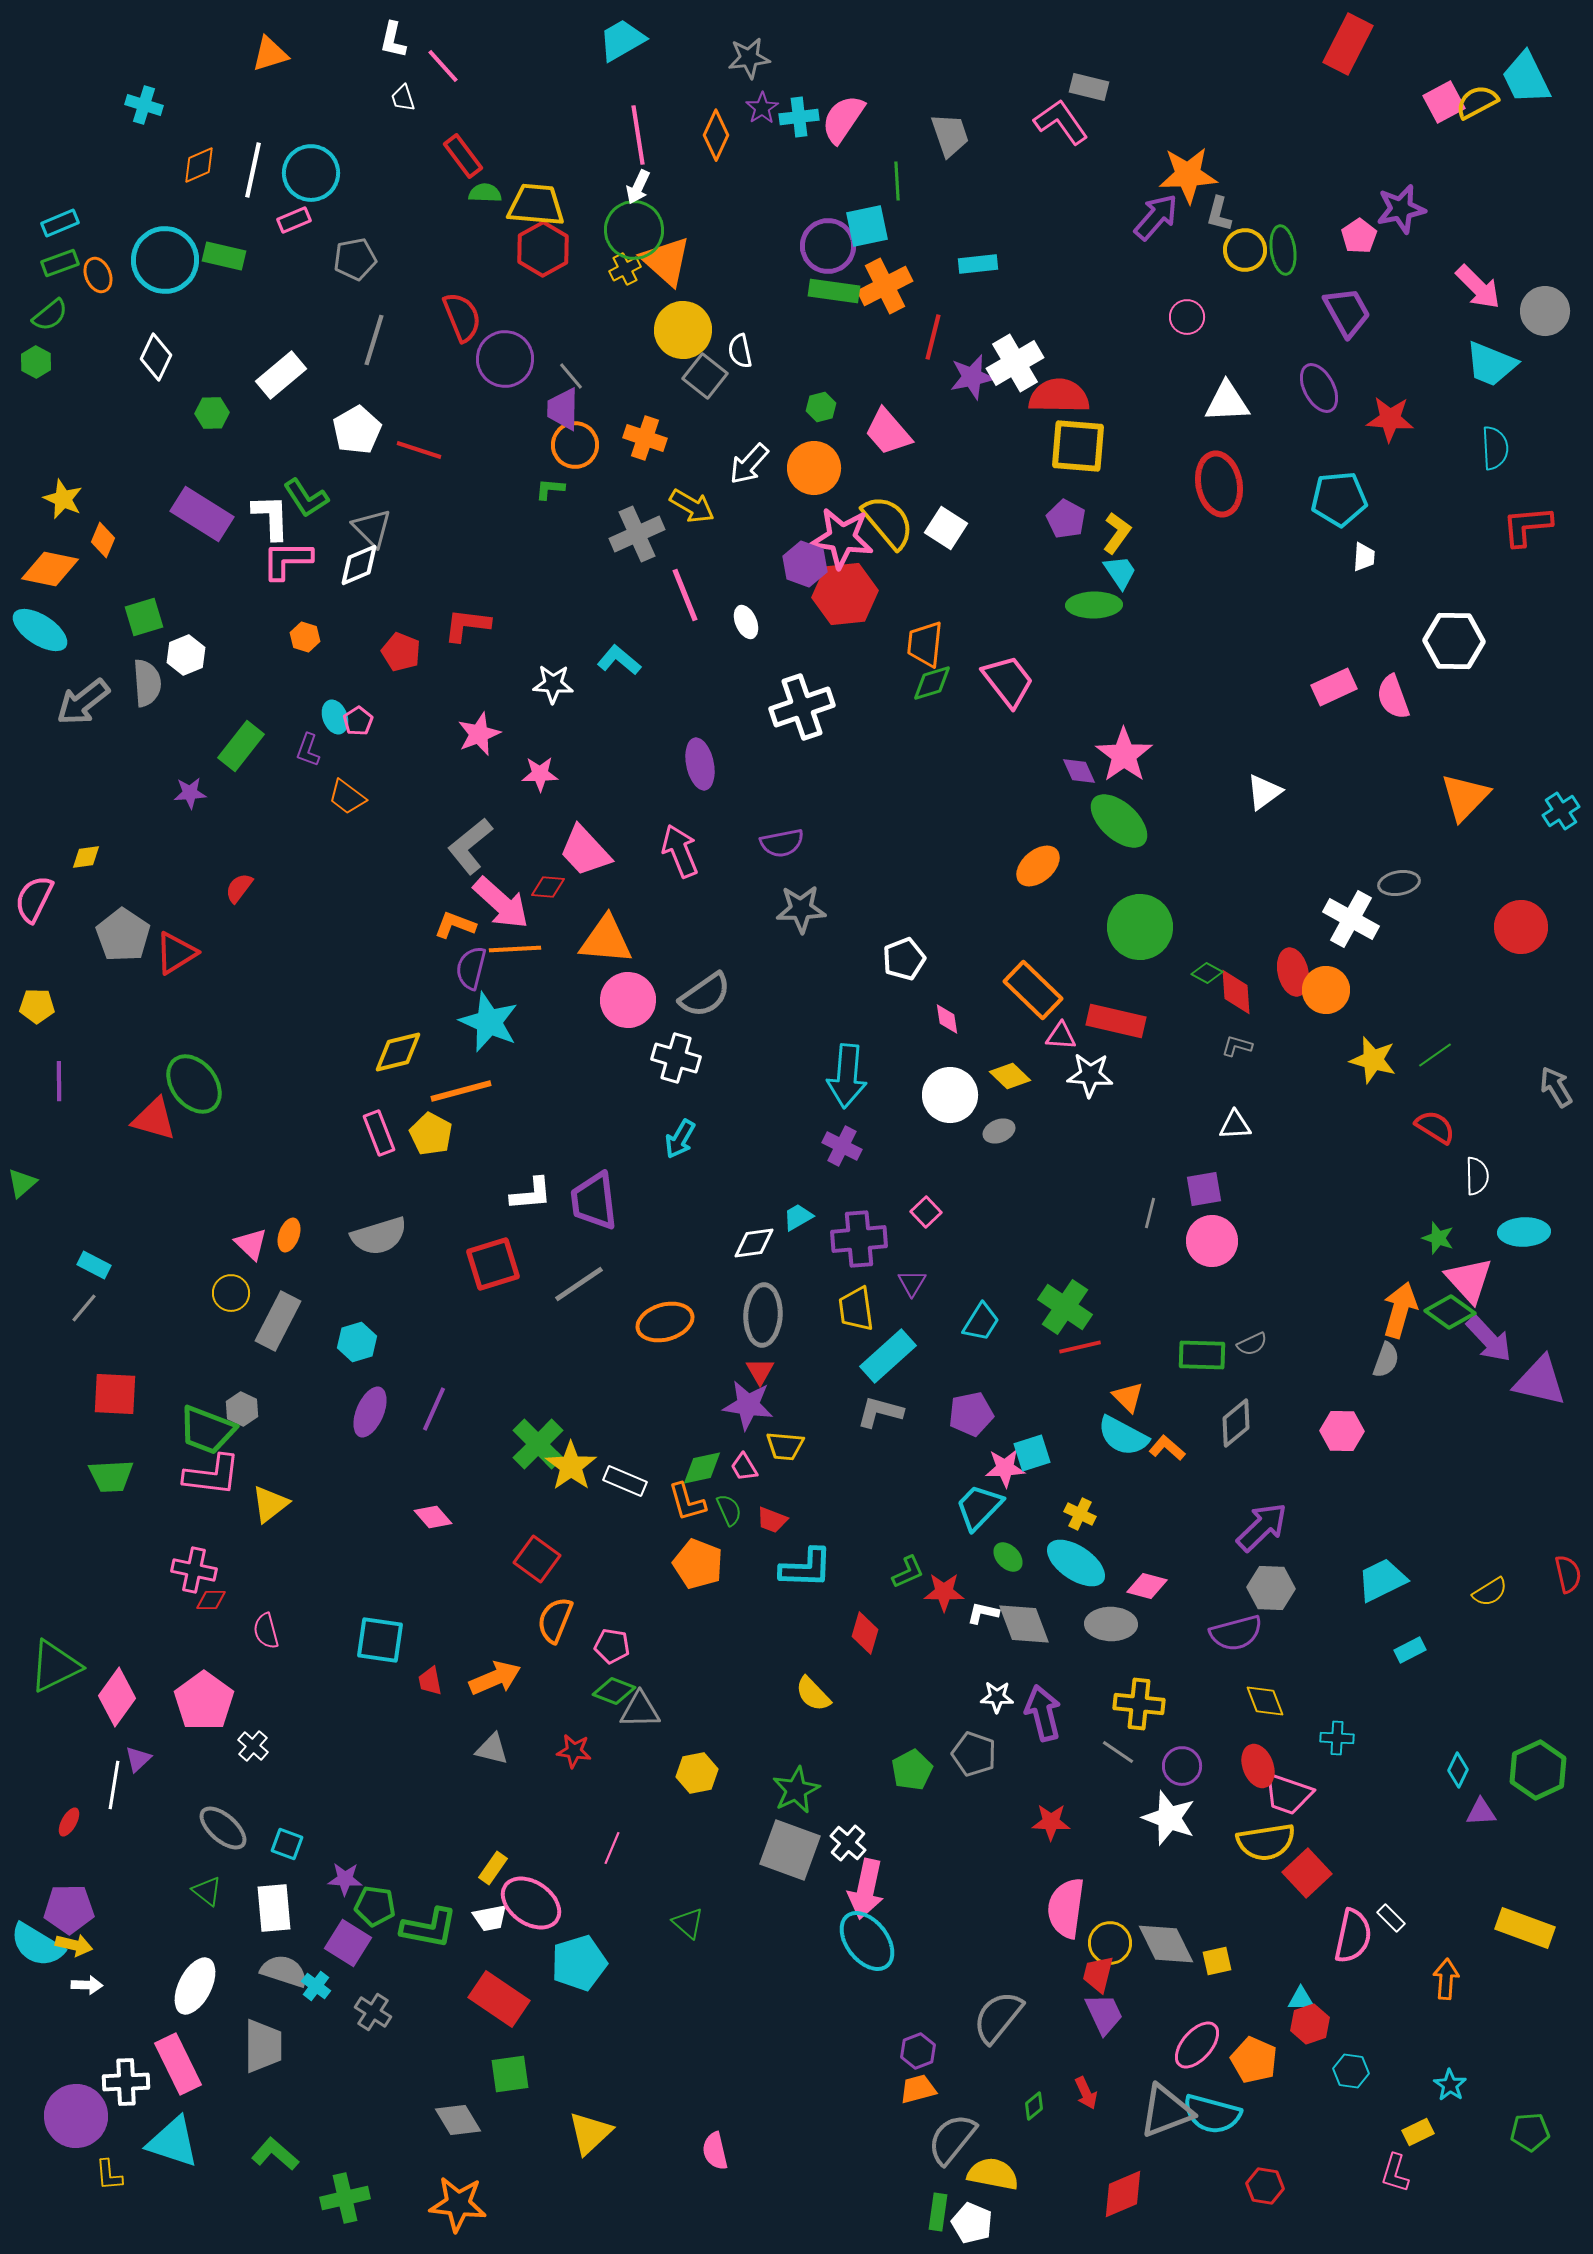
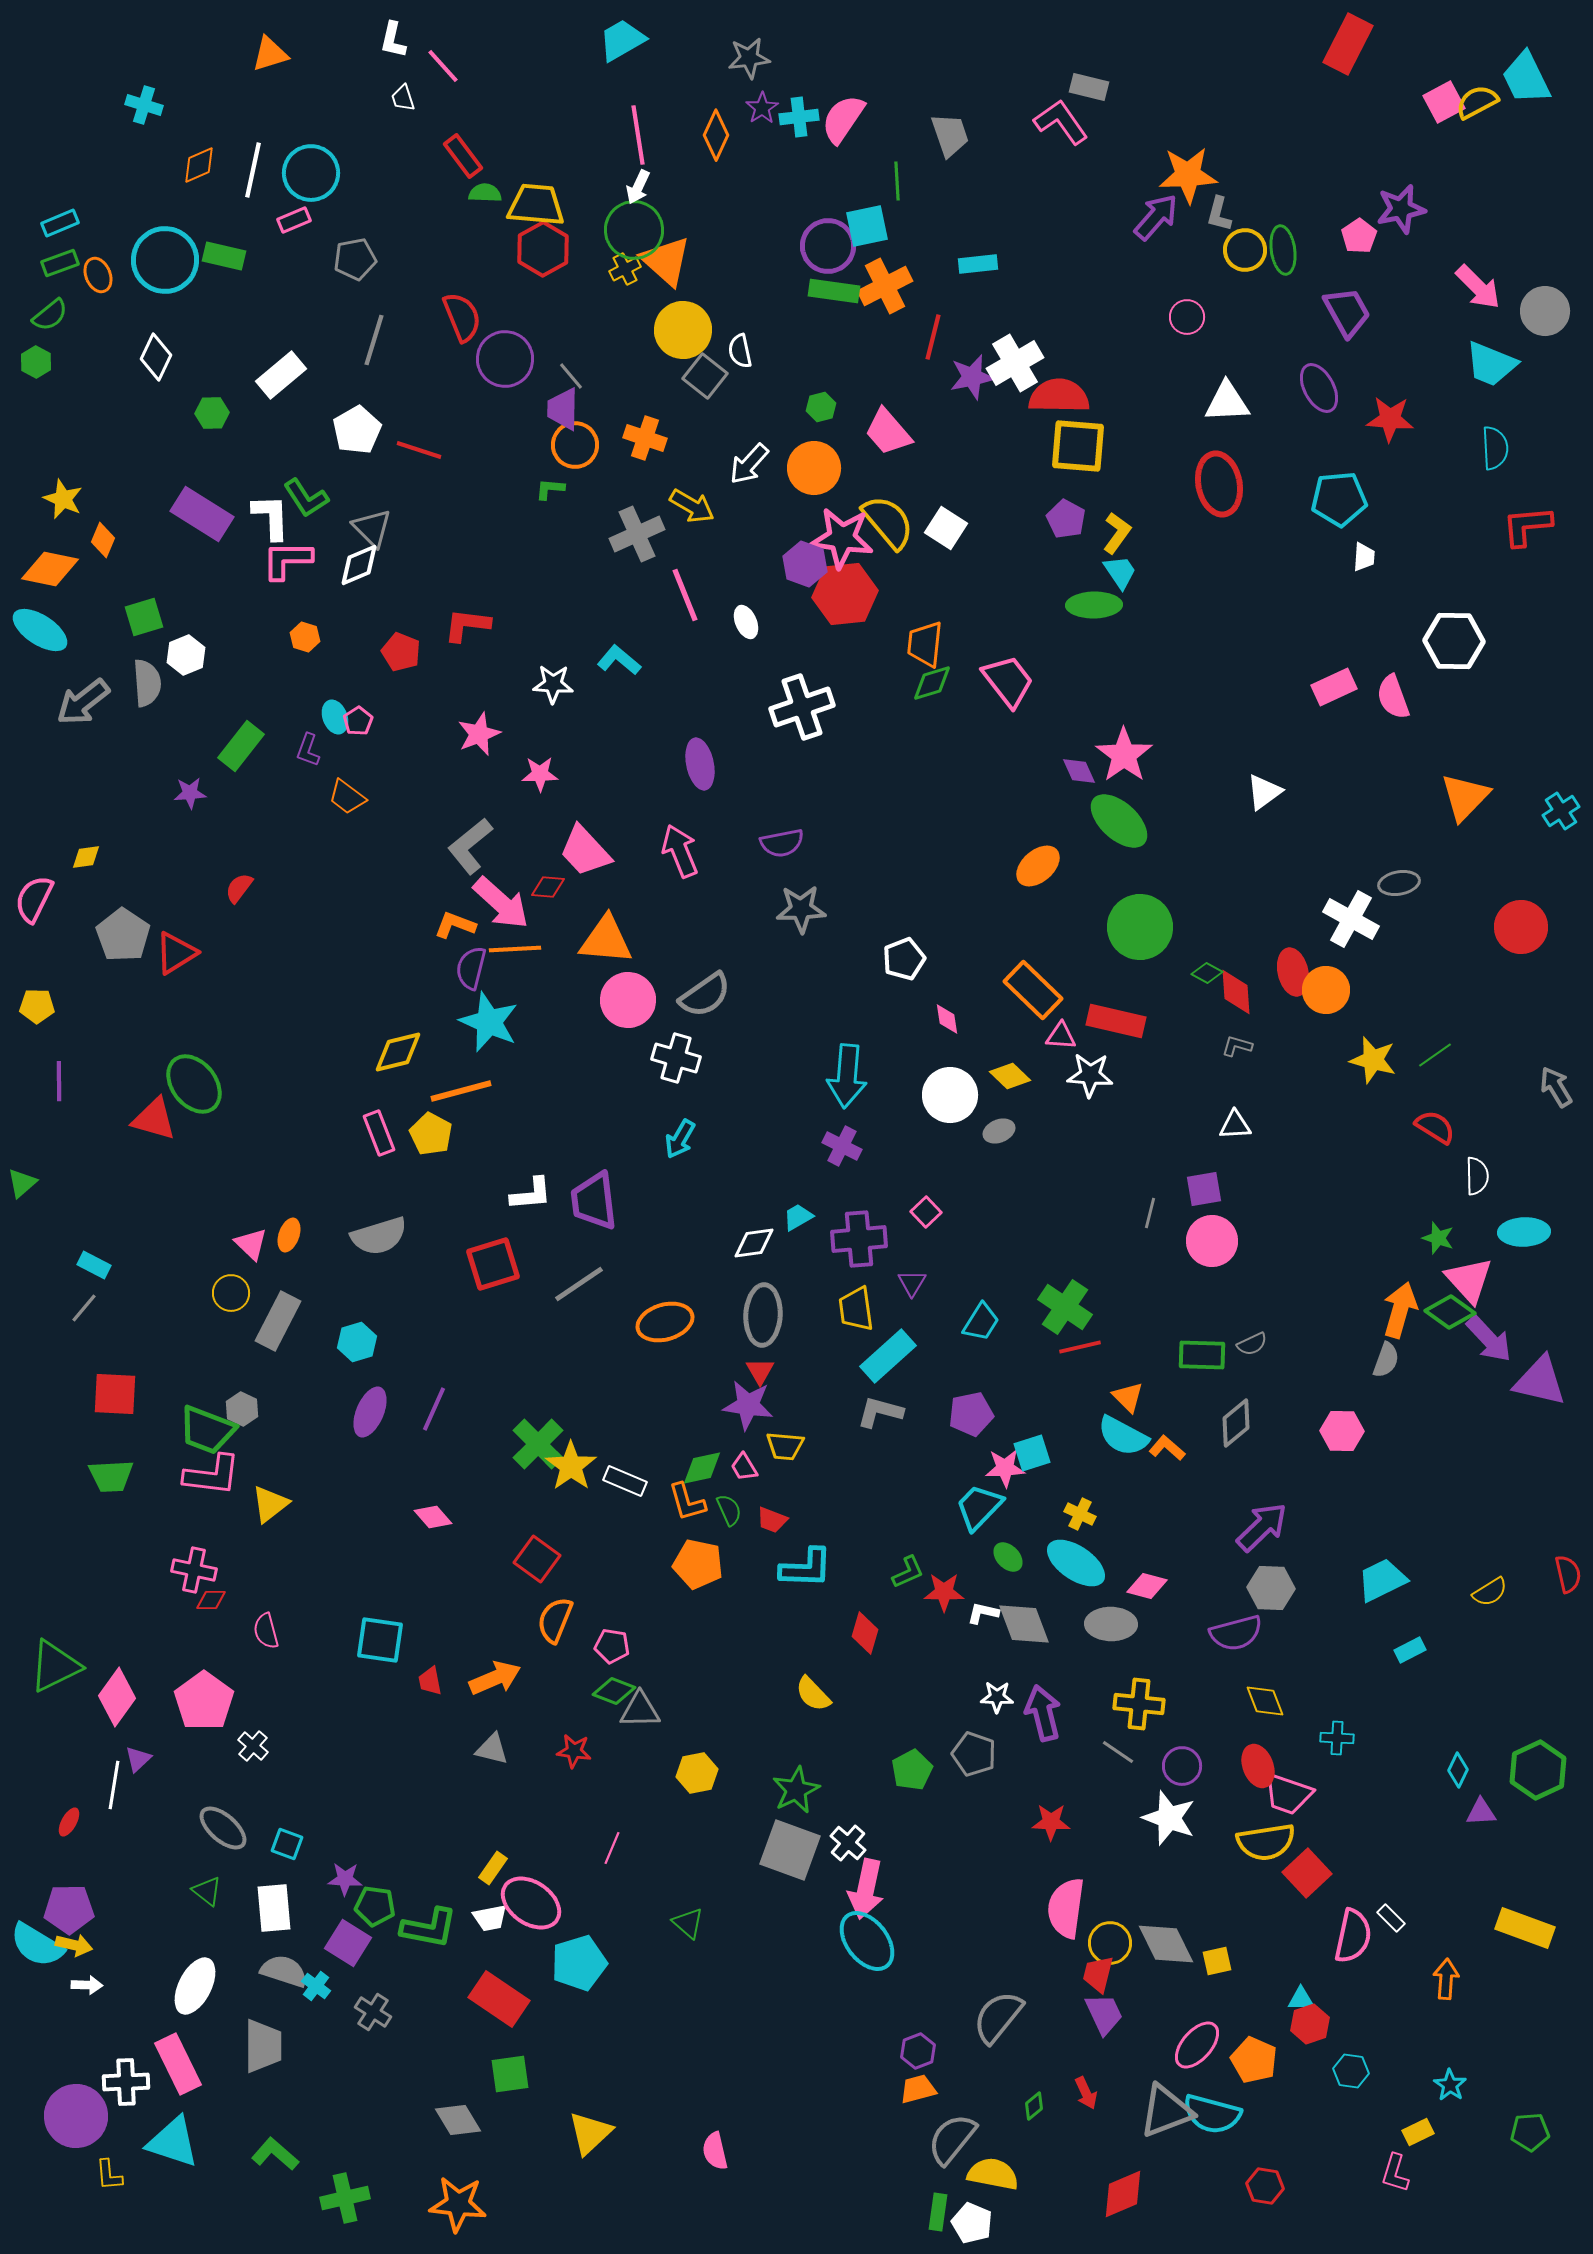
orange pentagon at (698, 1564): rotated 9 degrees counterclockwise
